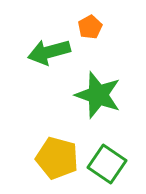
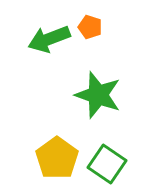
orange pentagon: rotated 25 degrees counterclockwise
green arrow: moved 13 px up; rotated 6 degrees counterclockwise
yellow pentagon: rotated 21 degrees clockwise
